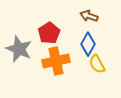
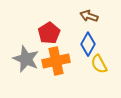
gray star: moved 7 px right, 10 px down
yellow semicircle: moved 2 px right
